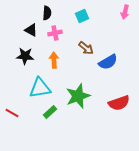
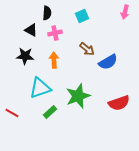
brown arrow: moved 1 px right, 1 px down
cyan triangle: rotated 10 degrees counterclockwise
